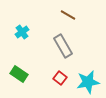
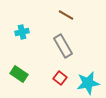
brown line: moved 2 px left
cyan cross: rotated 24 degrees clockwise
cyan star: moved 1 px down
